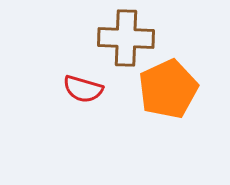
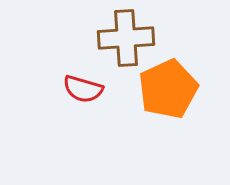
brown cross: rotated 6 degrees counterclockwise
